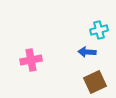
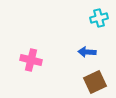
cyan cross: moved 12 px up
pink cross: rotated 25 degrees clockwise
